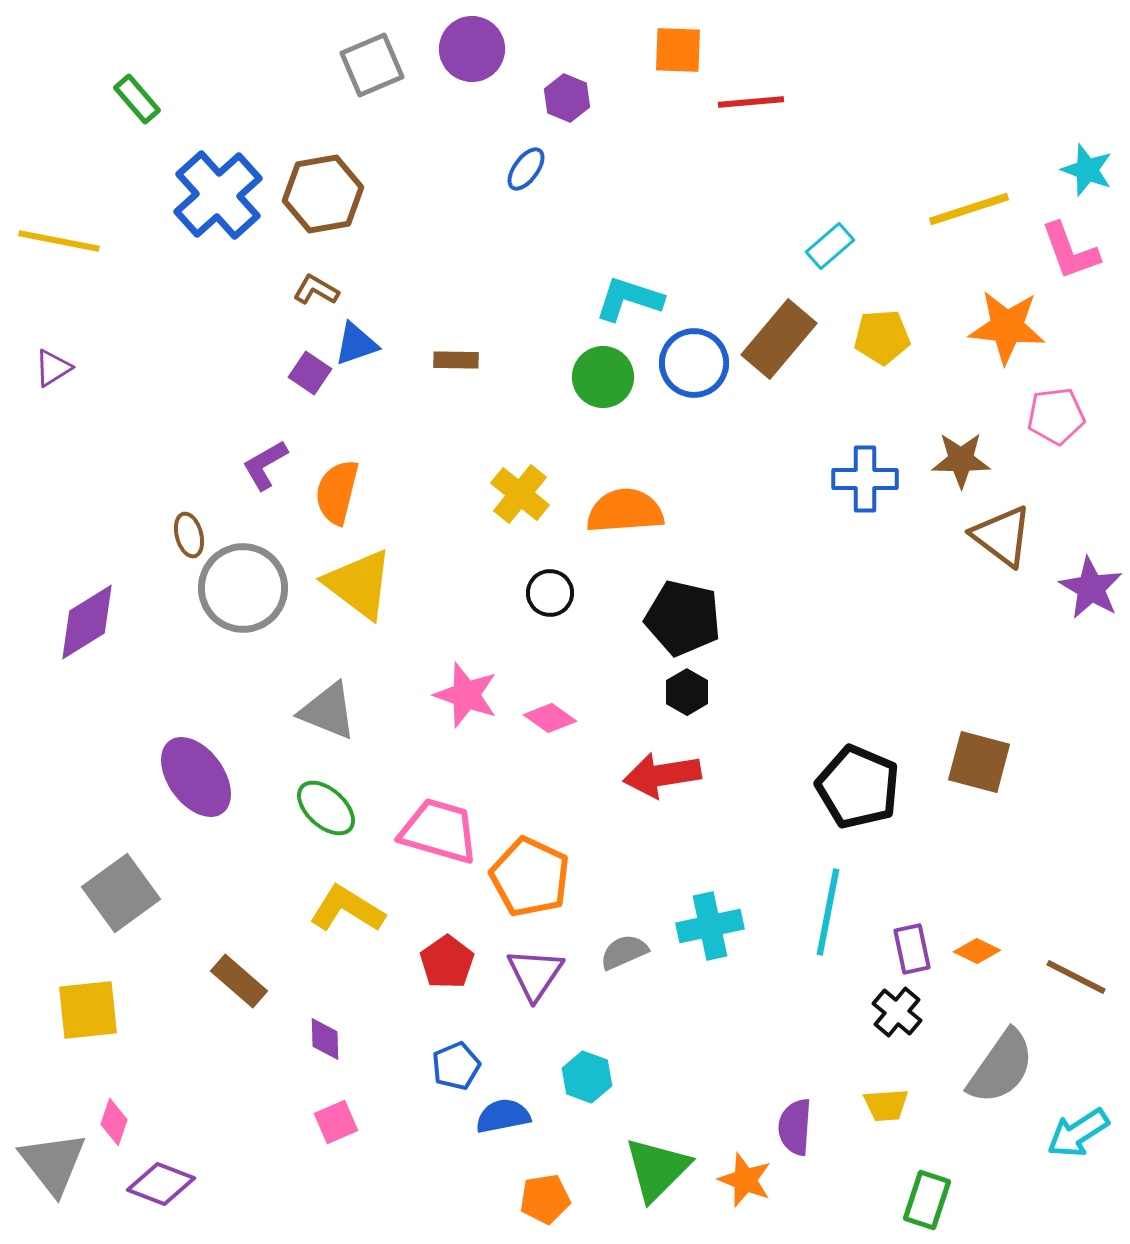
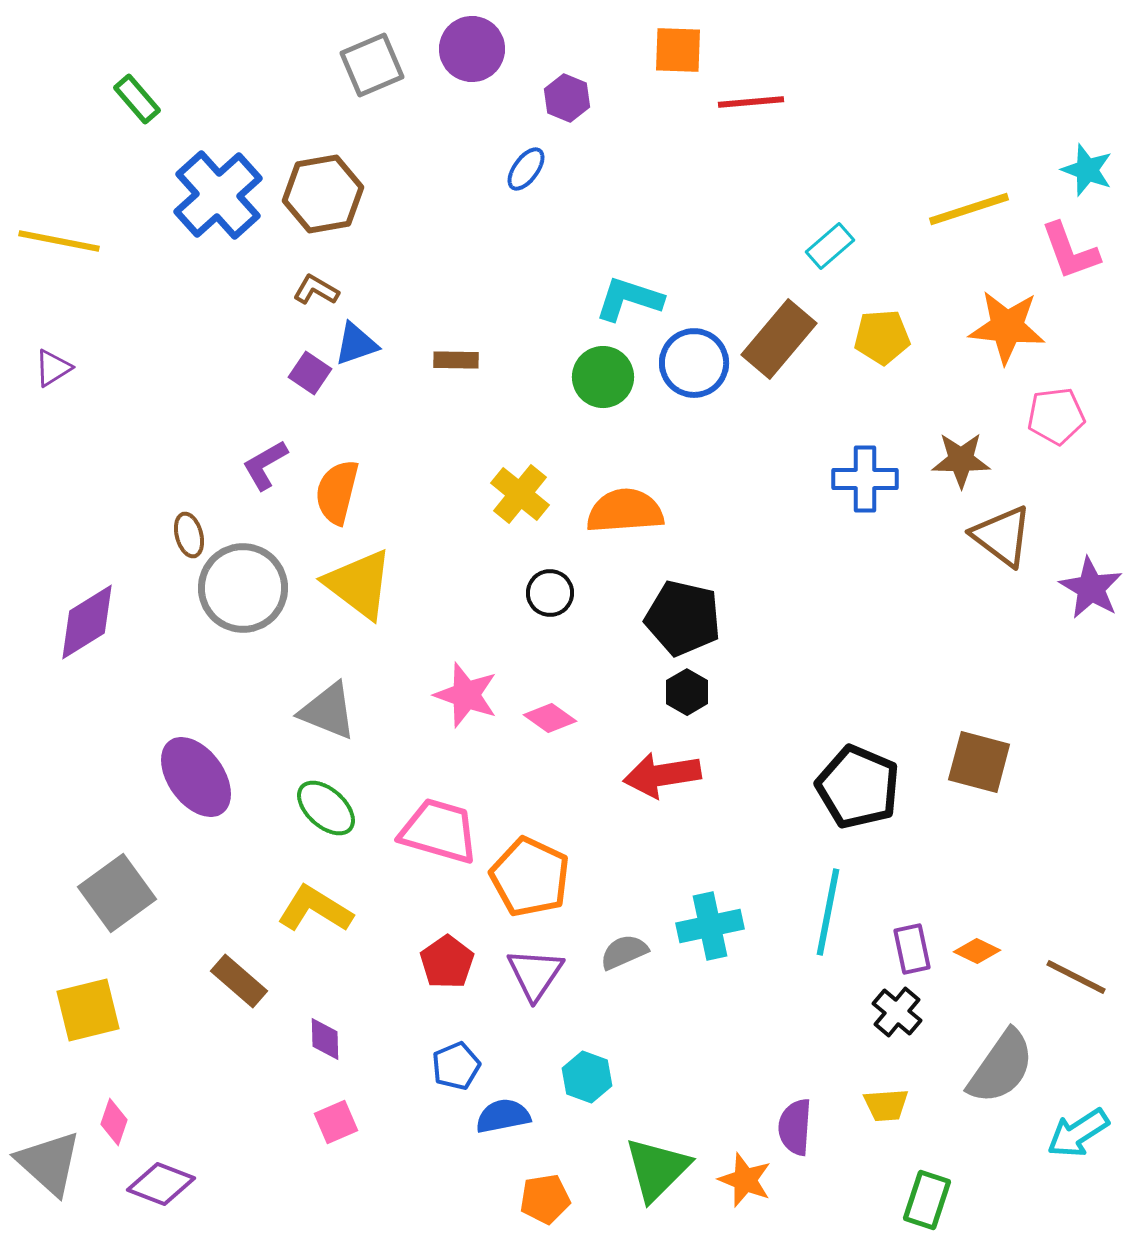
gray square at (121, 893): moved 4 px left
yellow L-shape at (347, 909): moved 32 px left
yellow square at (88, 1010): rotated 8 degrees counterclockwise
gray triangle at (53, 1163): moved 4 px left; rotated 10 degrees counterclockwise
